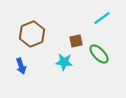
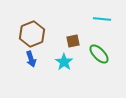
cyan line: moved 1 px down; rotated 42 degrees clockwise
brown square: moved 3 px left
cyan star: rotated 30 degrees clockwise
blue arrow: moved 10 px right, 7 px up
